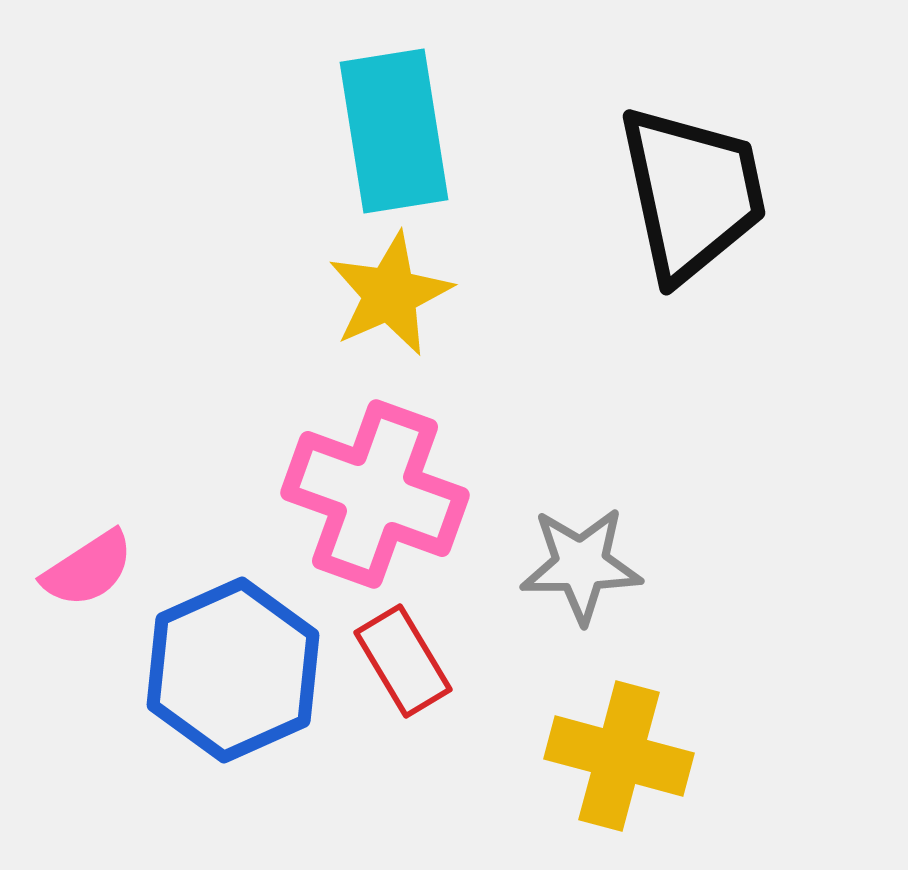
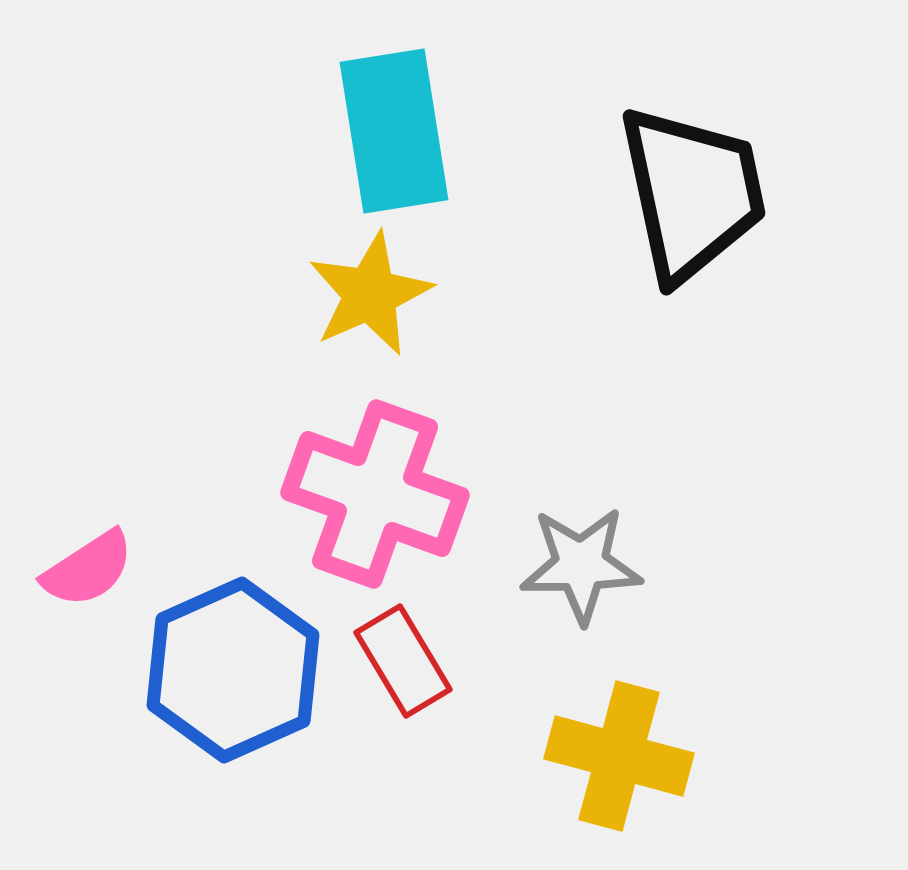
yellow star: moved 20 px left
